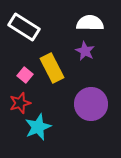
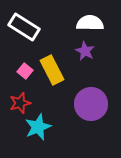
yellow rectangle: moved 2 px down
pink square: moved 4 px up
